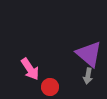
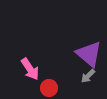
gray arrow: rotated 35 degrees clockwise
red circle: moved 1 px left, 1 px down
